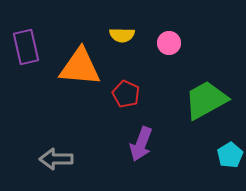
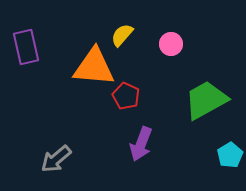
yellow semicircle: rotated 130 degrees clockwise
pink circle: moved 2 px right, 1 px down
orange triangle: moved 14 px right
red pentagon: moved 2 px down
gray arrow: rotated 40 degrees counterclockwise
